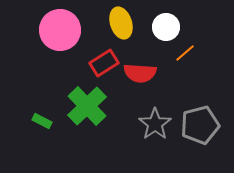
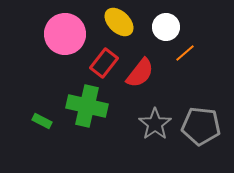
yellow ellipse: moved 2 px left, 1 px up; rotated 28 degrees counterclockwise
pink circle: moved 5 px right, 4 px down
red rectangle: rotated 20 degrees counterclockwise
red semicircle: rotated 56 degrees counterclockwise
green cross: rotated 33 degrees counterclockwise
gray pentagon: moved 1 px right, 1 px down; rotated 21 degrees clockwise
